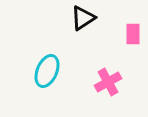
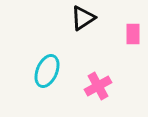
pink cross: moved 10 px left, 4 px down
